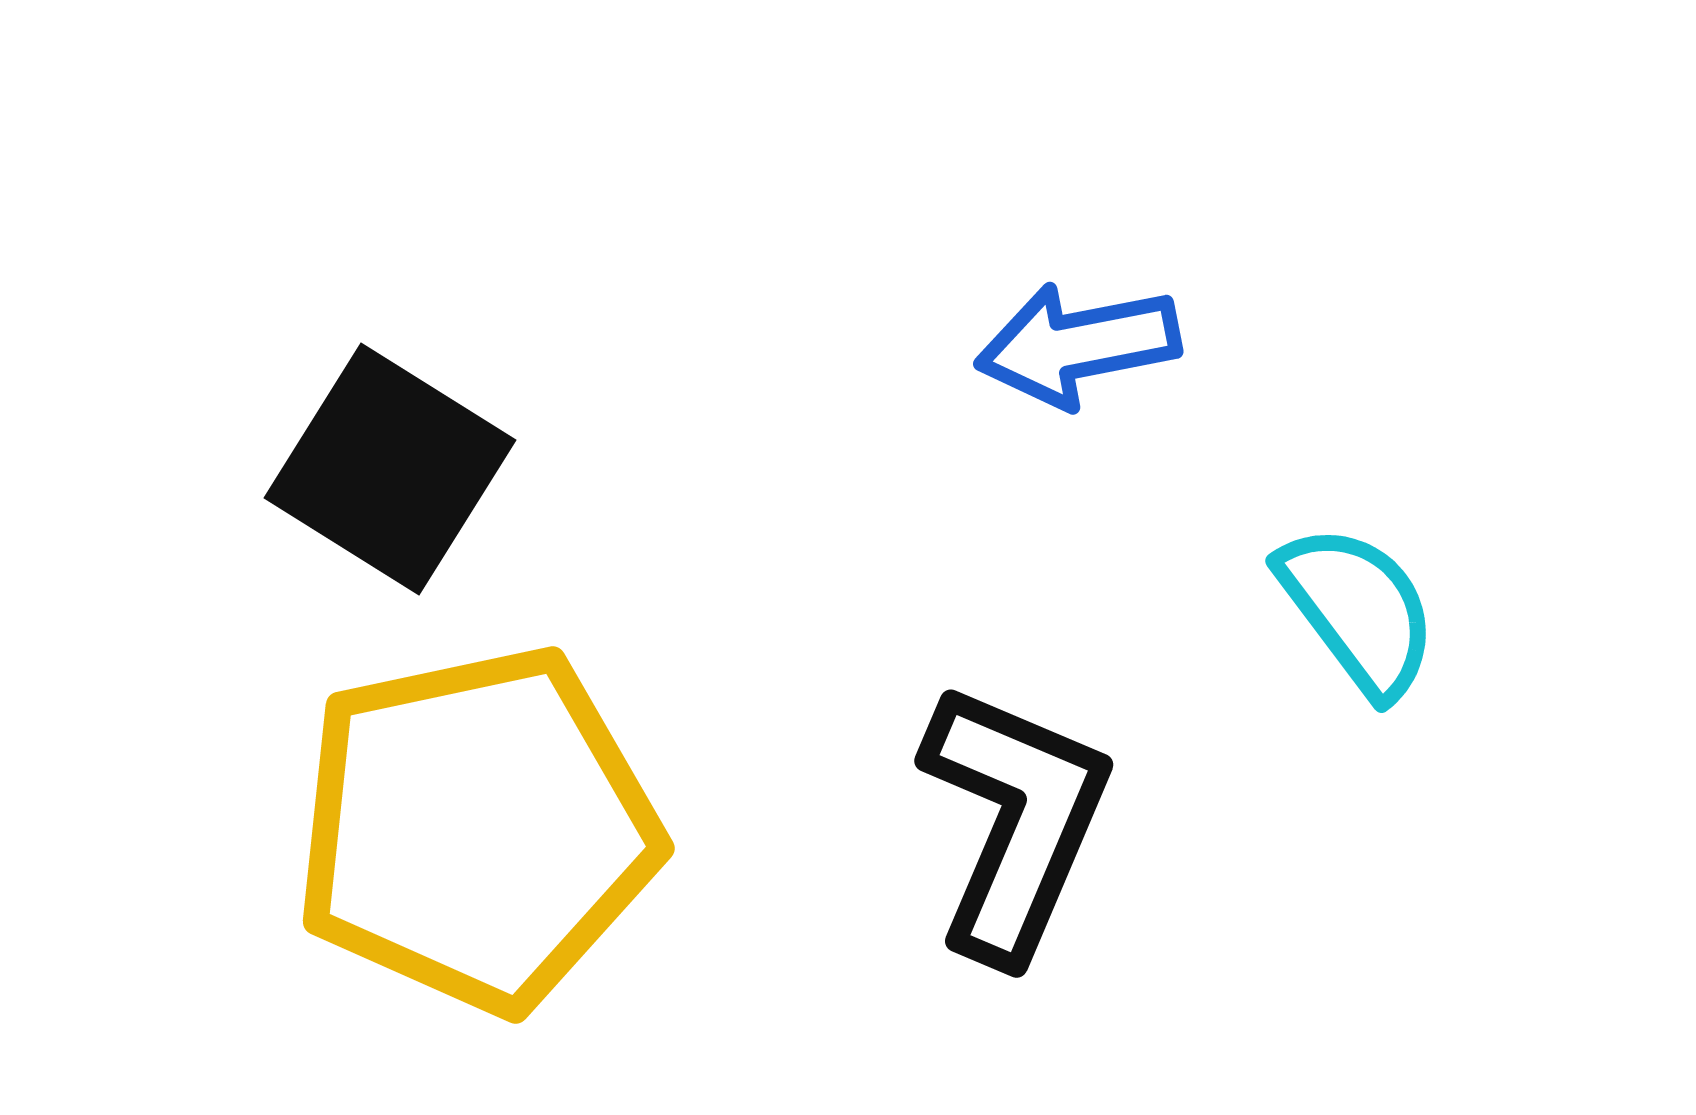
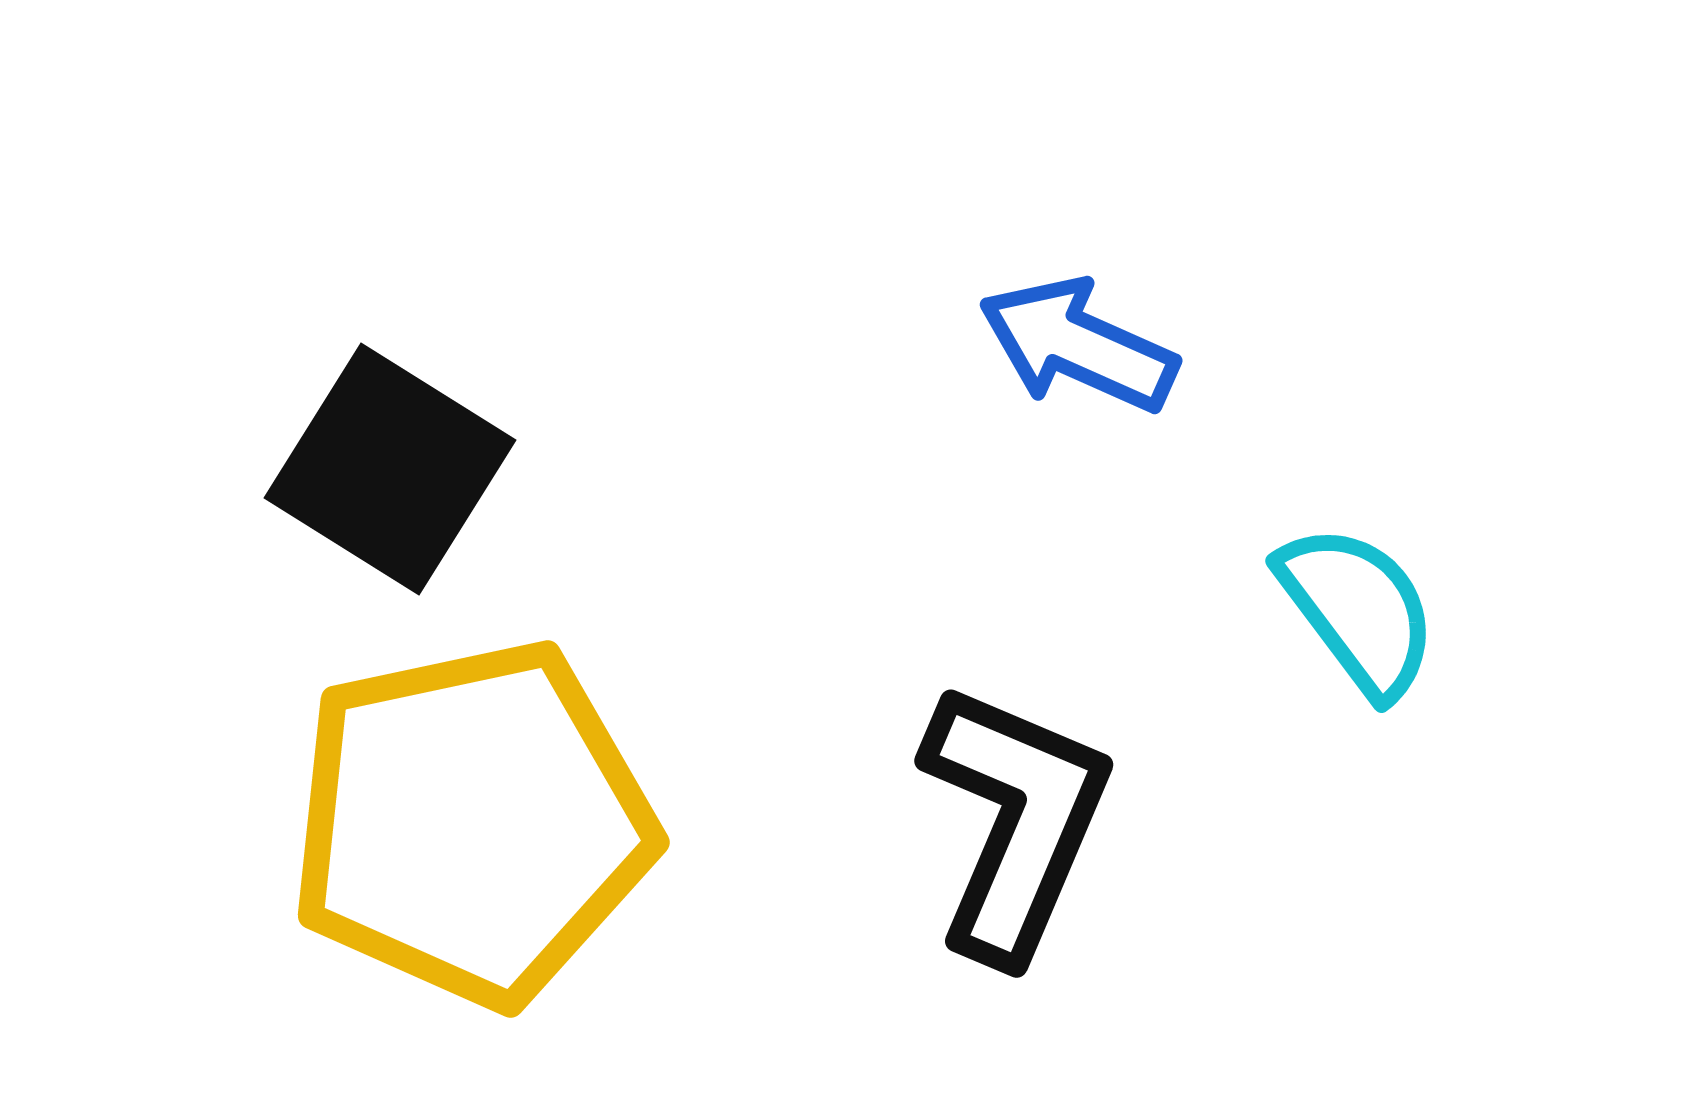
blue arrow: rotated 35 degrees clockwise
yellow pentagon: moved 5 px left, 6 px up
